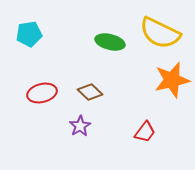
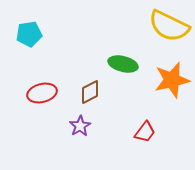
yellow semicircle: moved 9 px right, 7 px up
green ellipse: moved 13 px right, 22 px down
brown diamond: rotated 70 degrees counterclockwise
